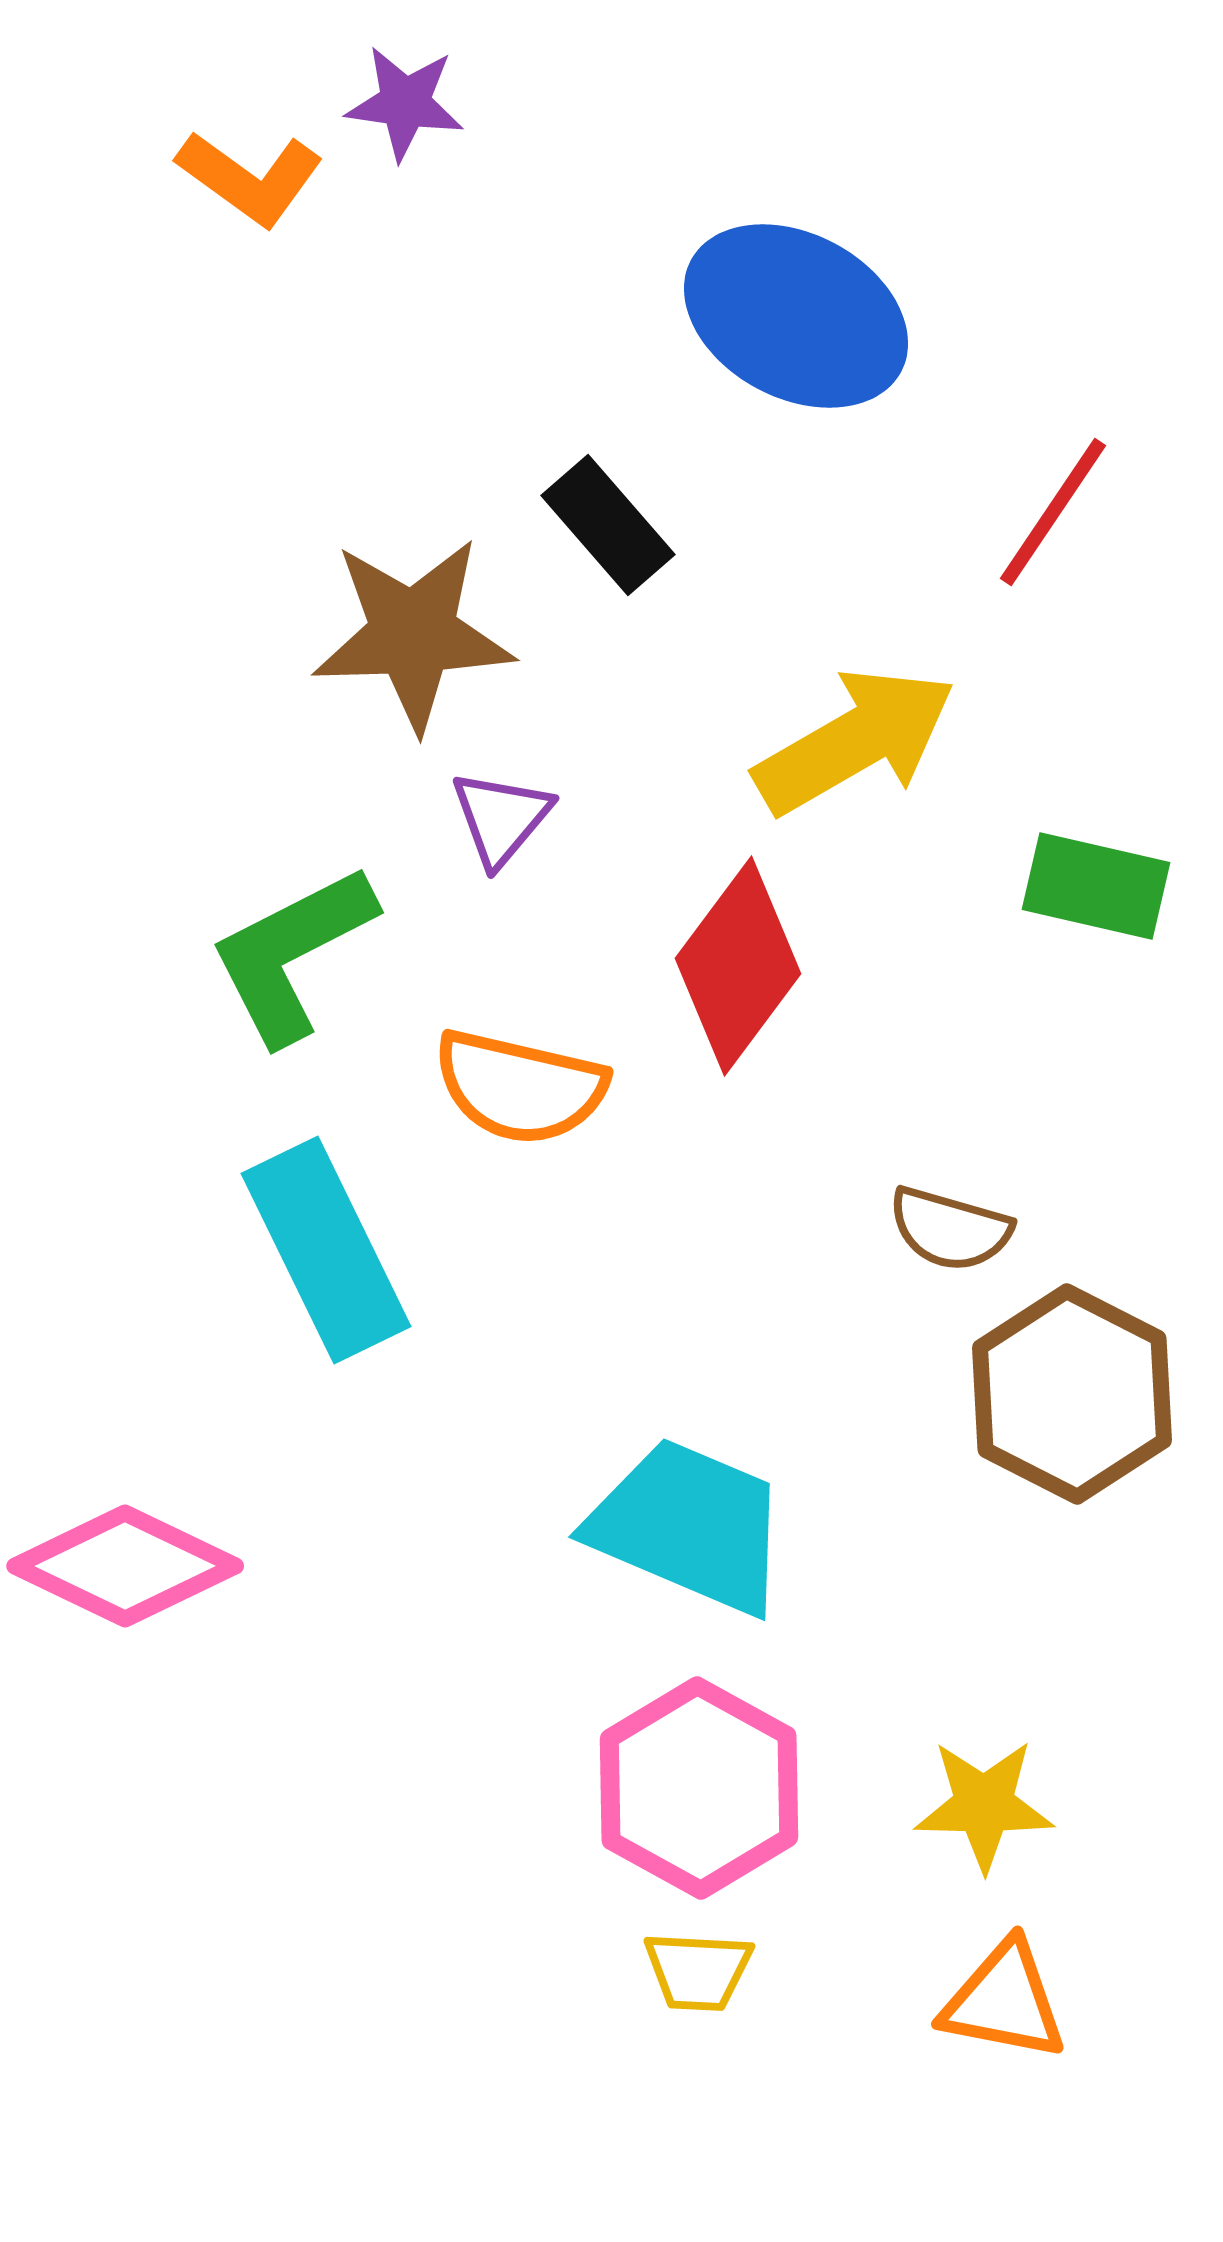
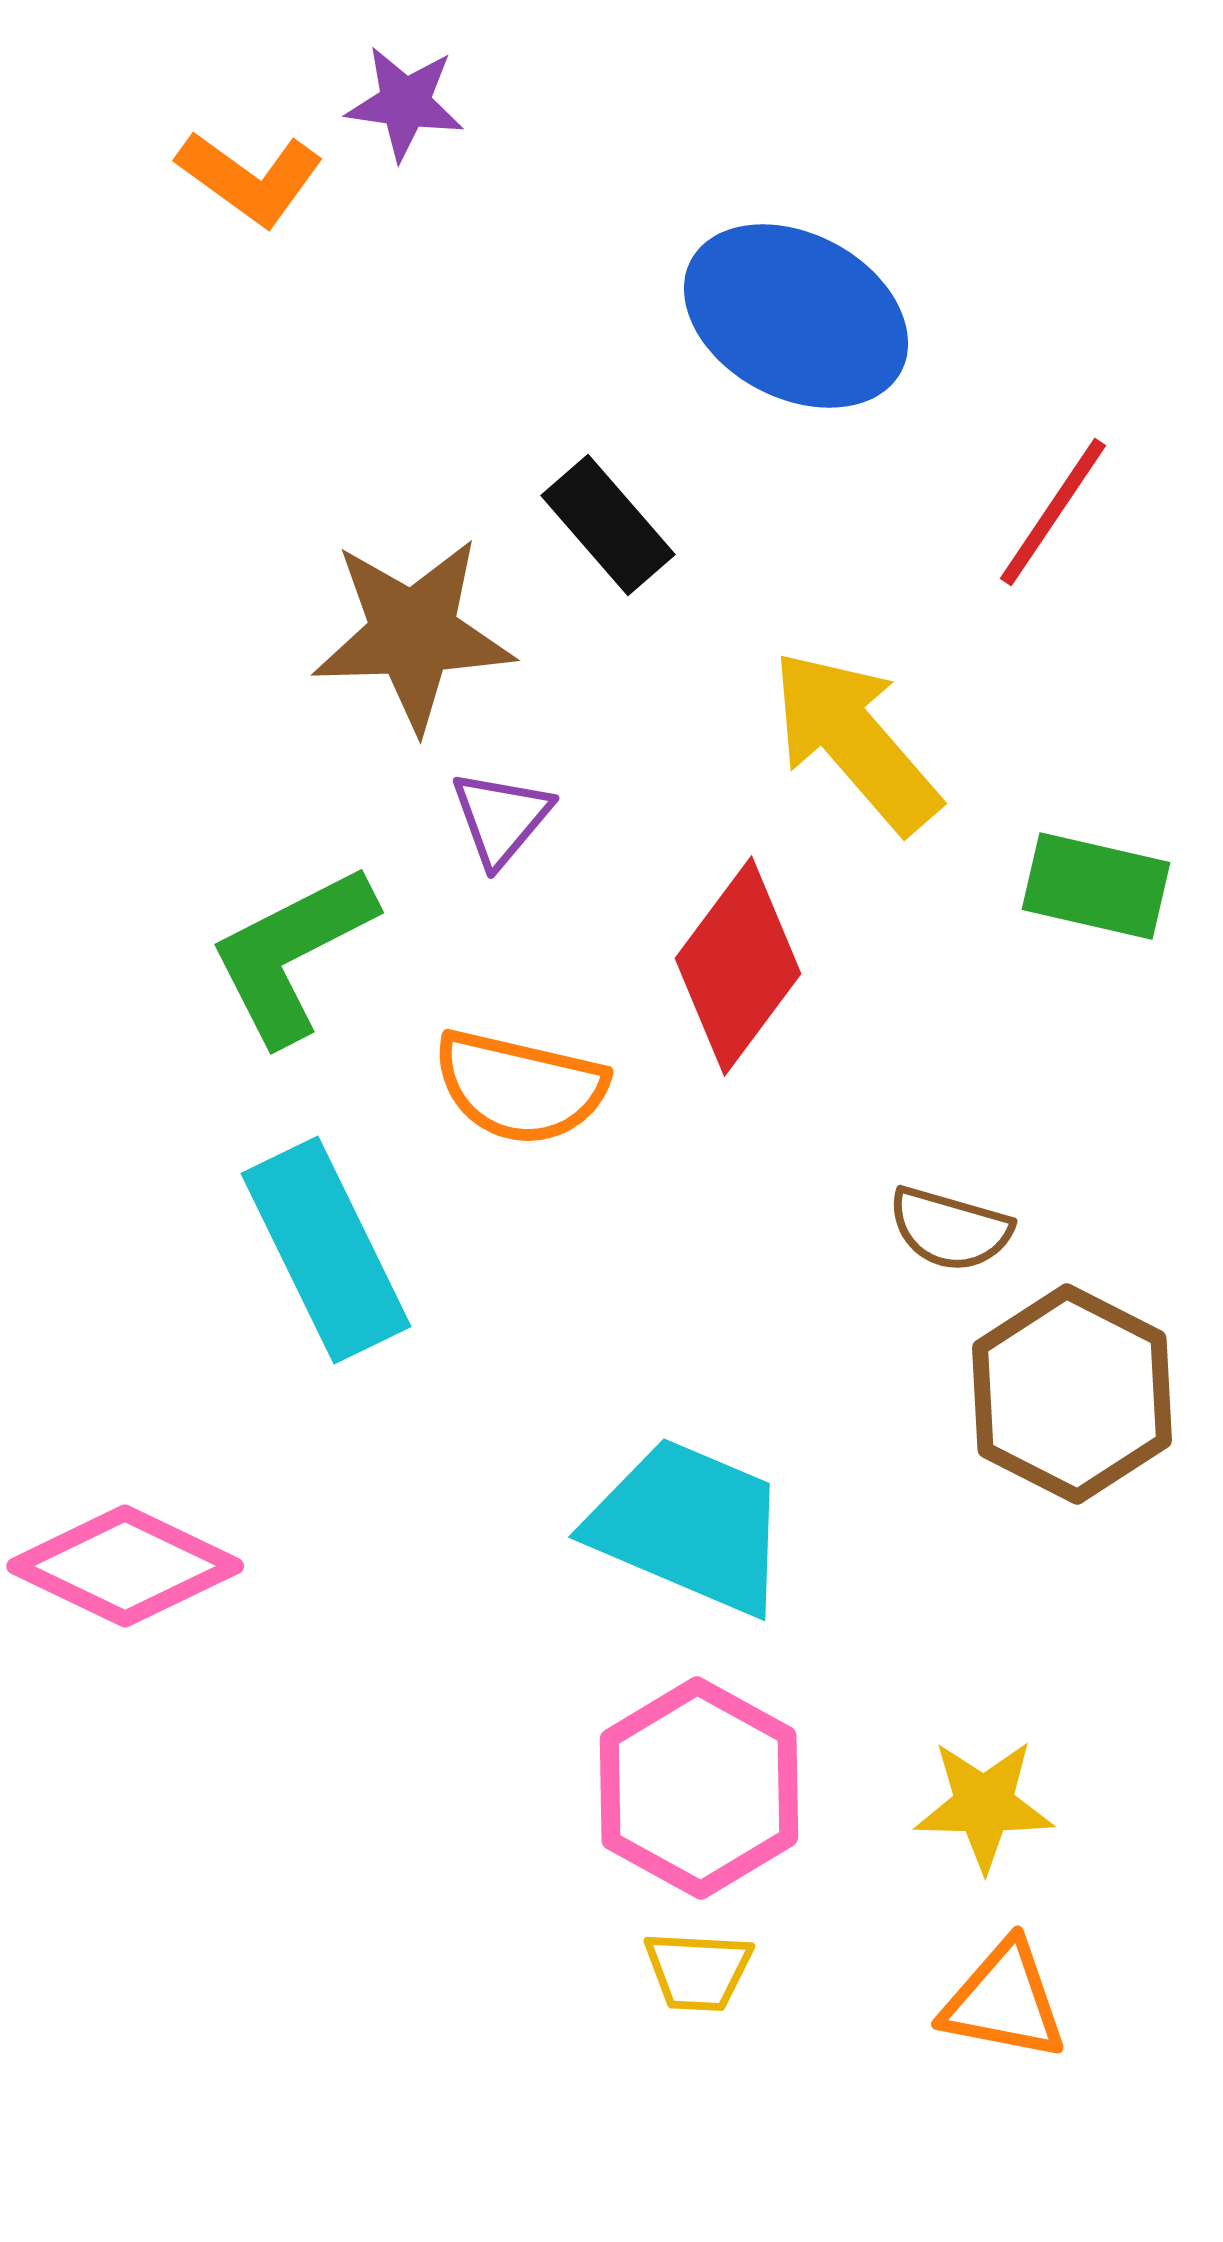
yellow arrow: rotated 101 degrees counterclockwise
